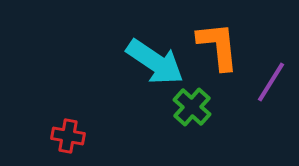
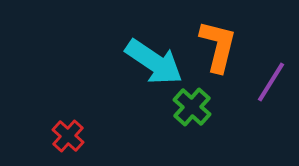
orange L-shape: rotated 20 degrees clockwise
cyan arrow: moved 1 px left
red cross: rotated 32 degrees clockwise
